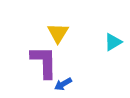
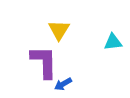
yellow triangle: moved 1 px right, 3 px up
cyan triangle: rotated 24 degrees clockwise
